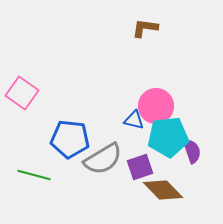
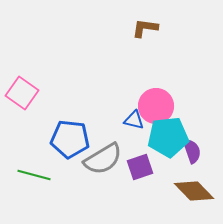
brown diamond: moved 31 px right, 1 px down
